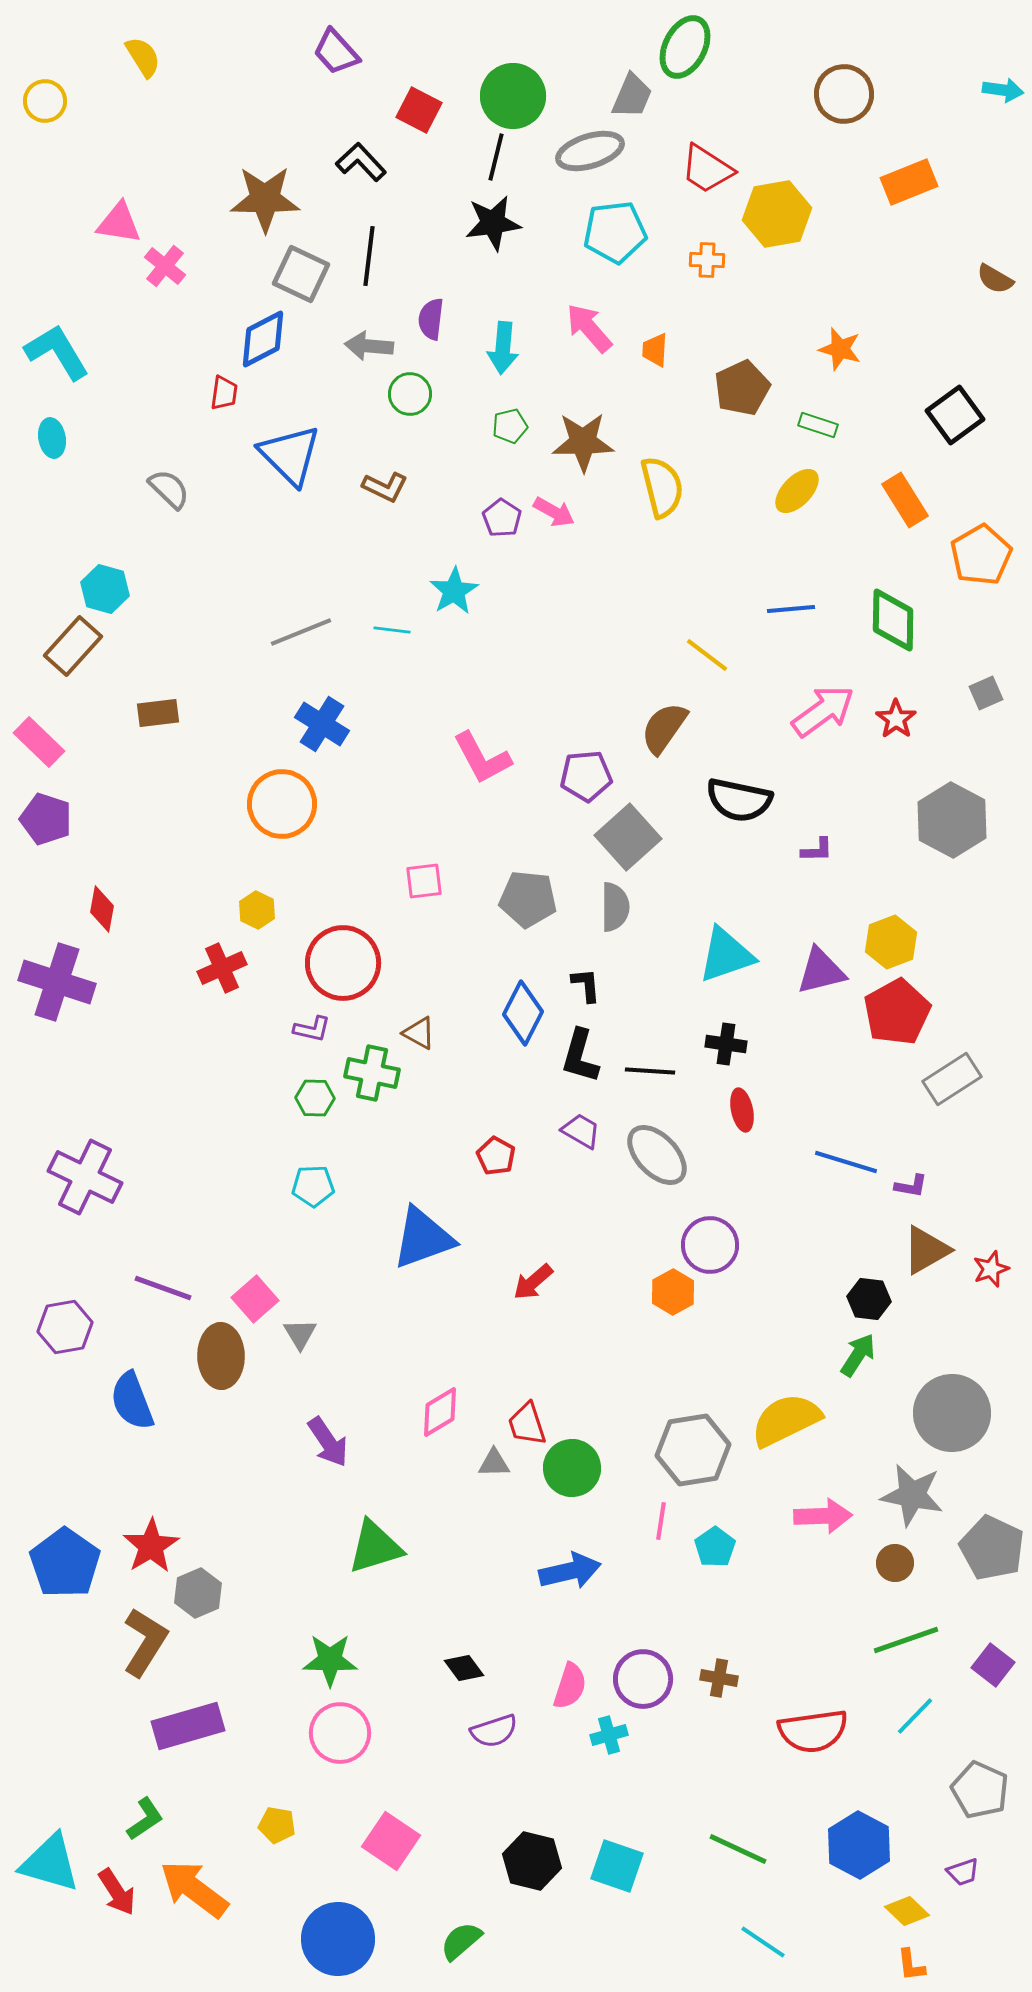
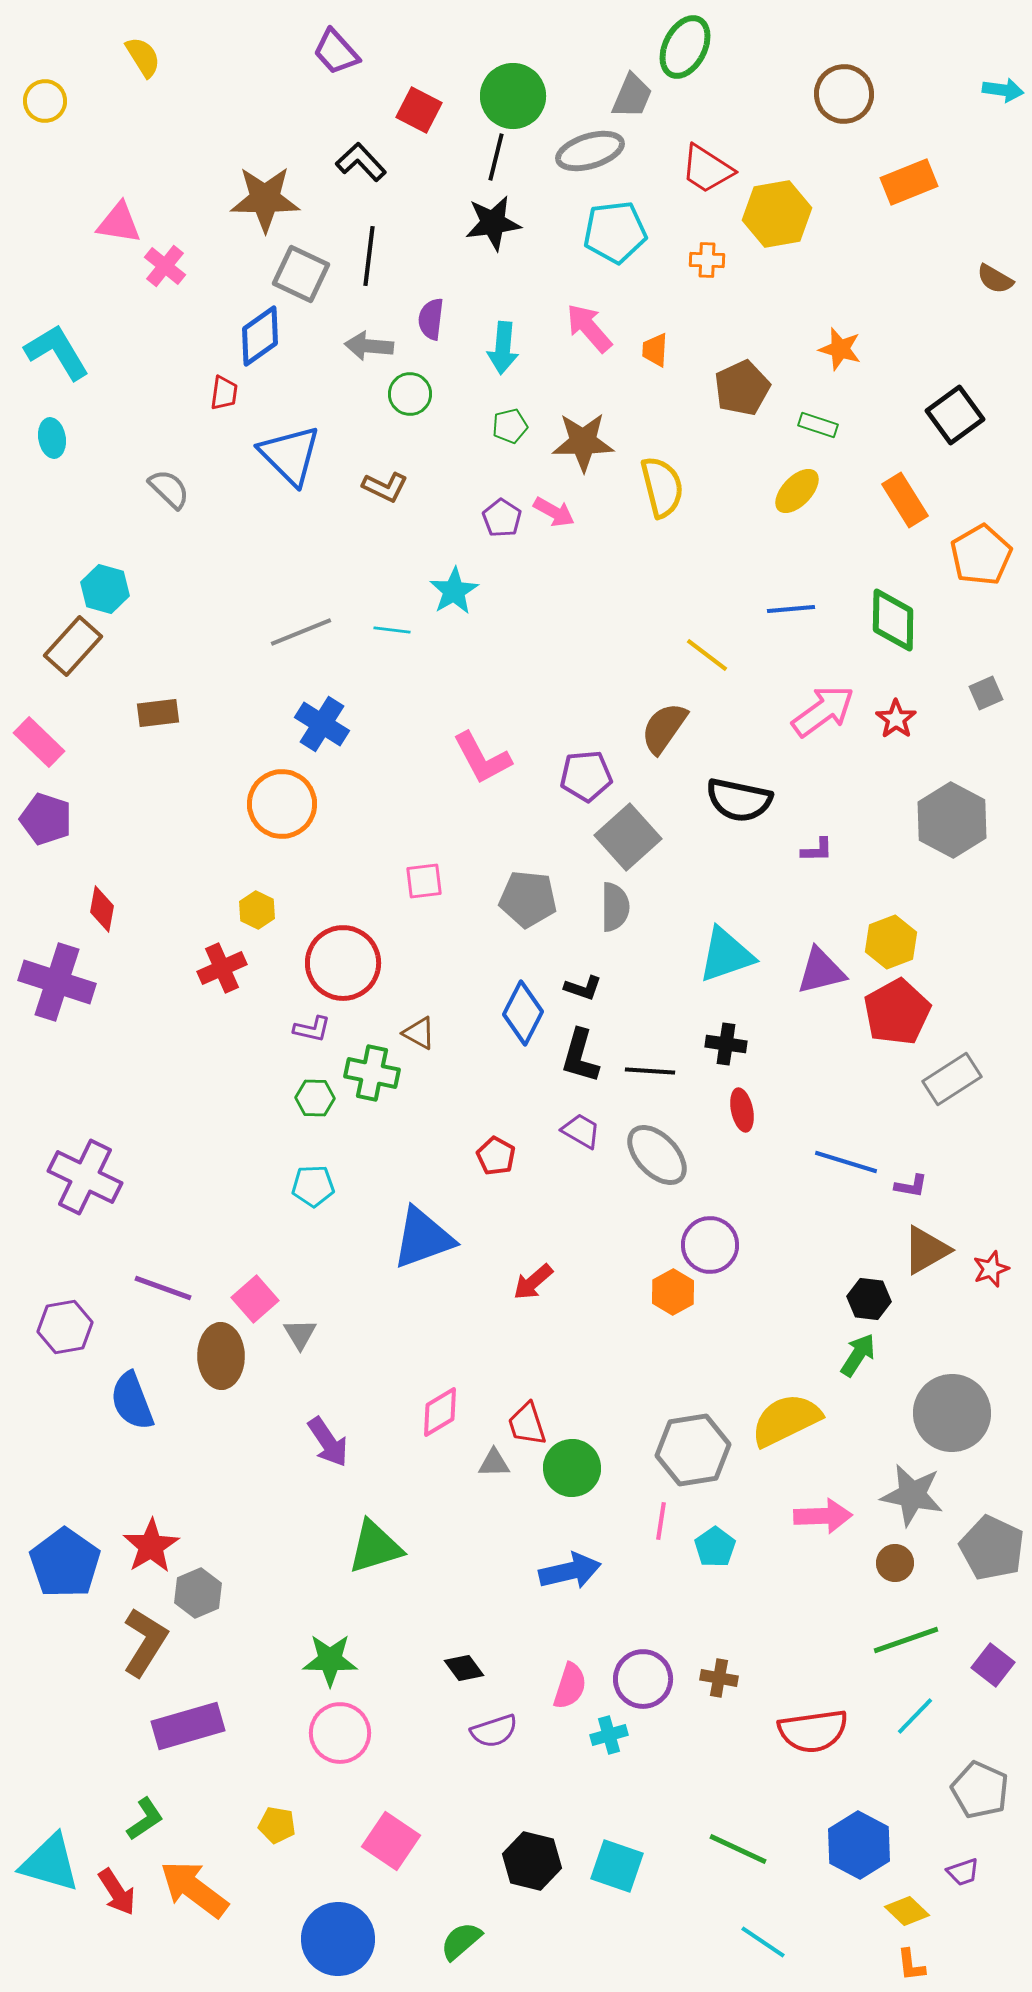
blue diamond at (263, 339): moved 3 px left, 3 px up; rotated 8 degrees counterclockwise
black L-shape at (586, 985): moved 3 px left, 3 px down; rotated 114 degrees clockwise
